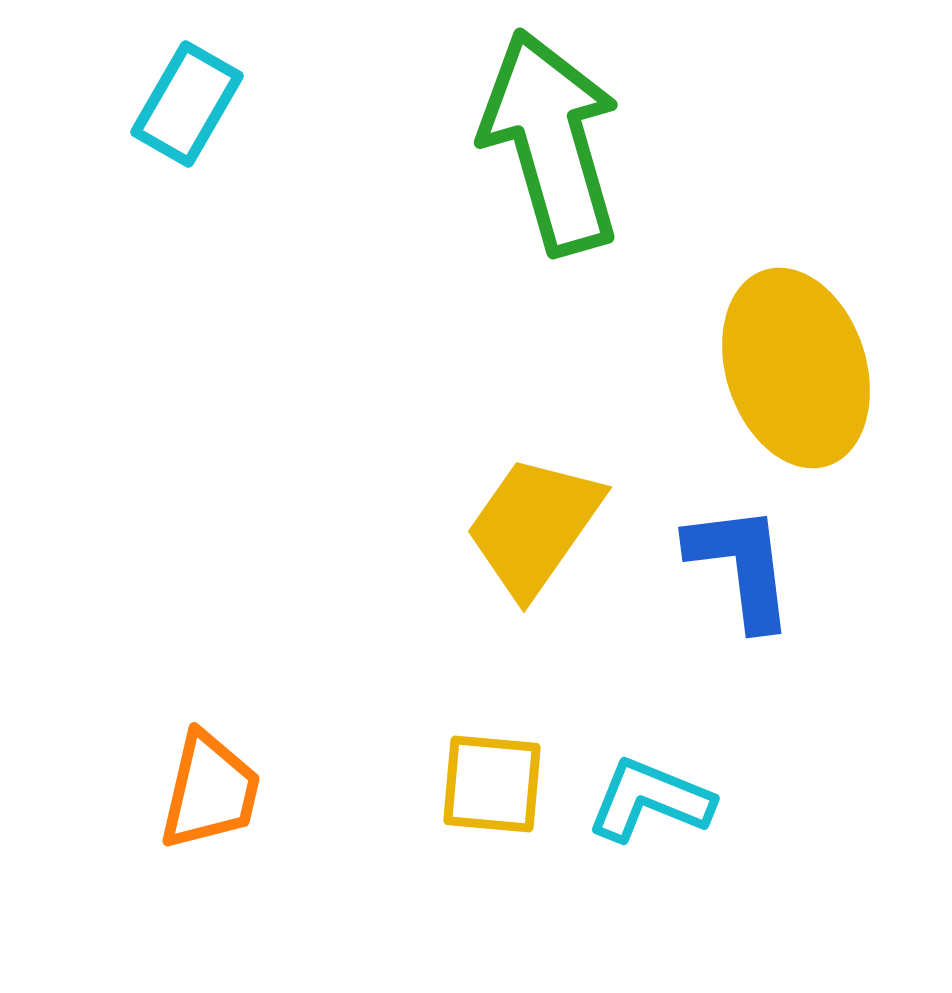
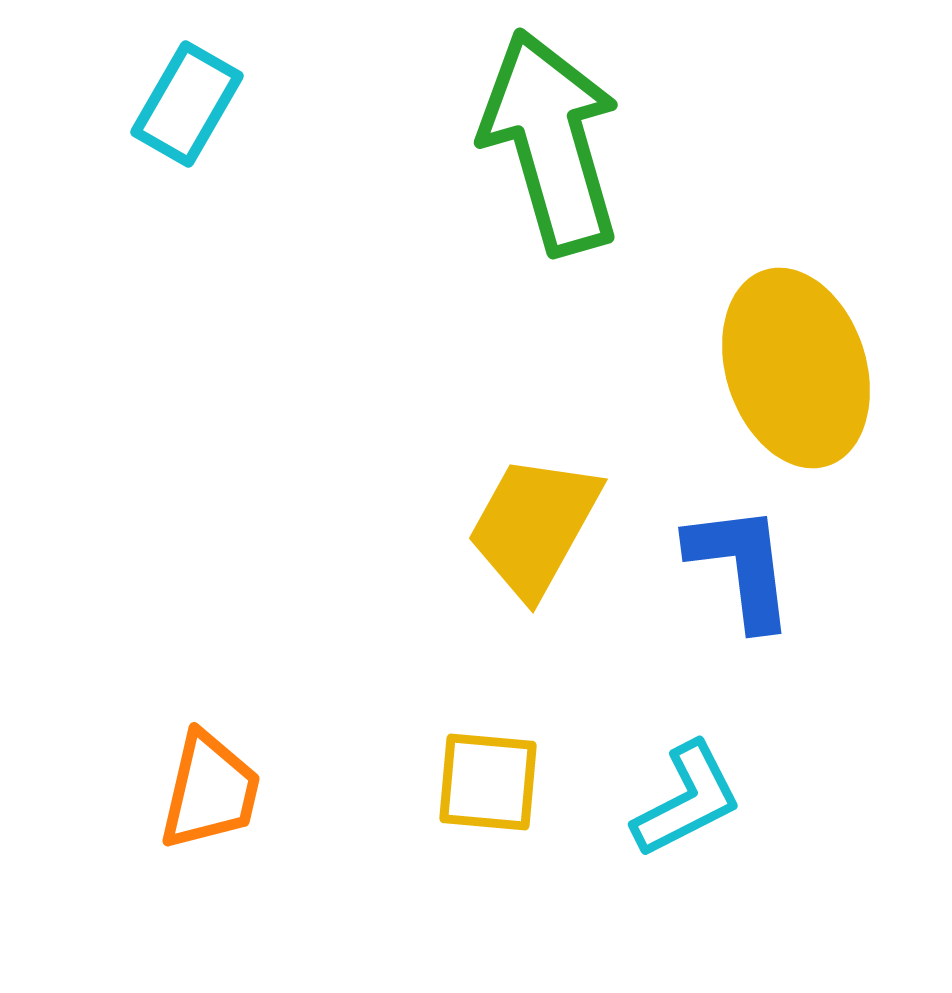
yellow trapezoid: rotated 6 degrees counterclockwise
yellow square: moved 4 px left, 2 px up
cyan L-shape: moved 37 px right; rotated 131 degrees clockwise
